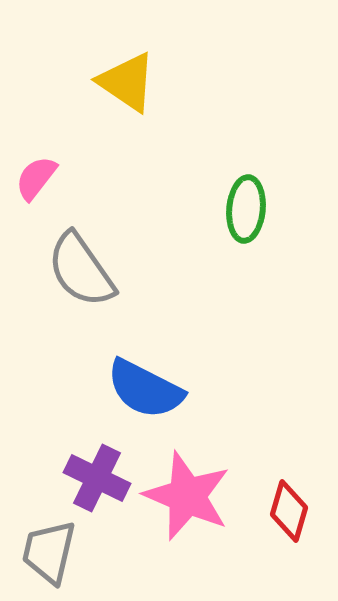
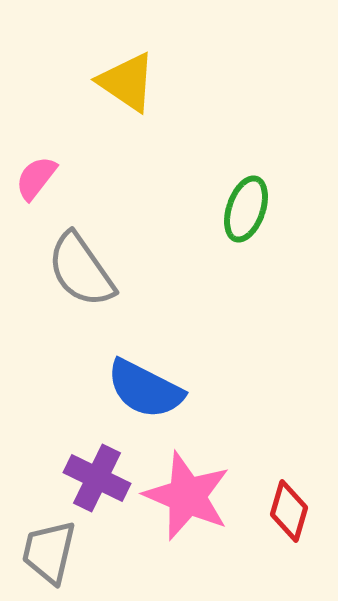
green ellipse: rotated 14 degrees clockwise
